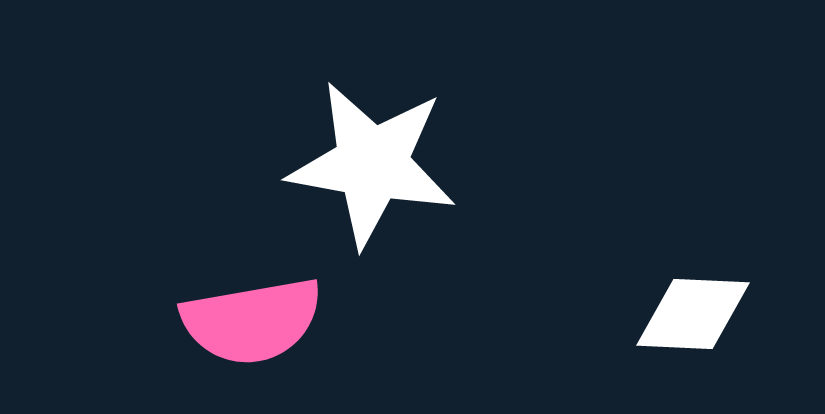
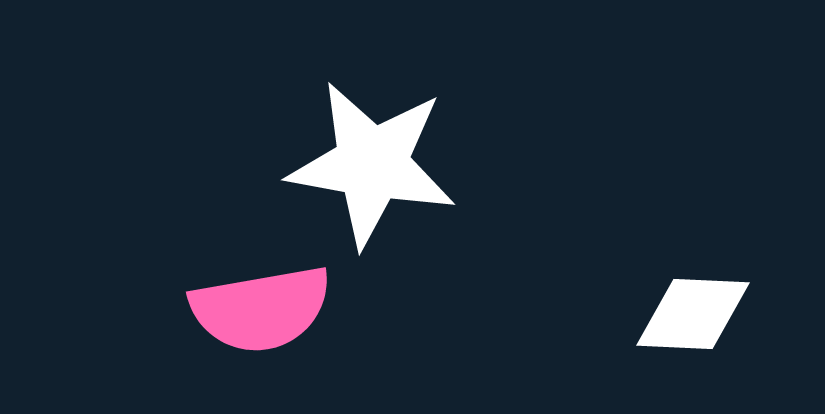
pink semicircle: moved 9 px right, 12 px up
